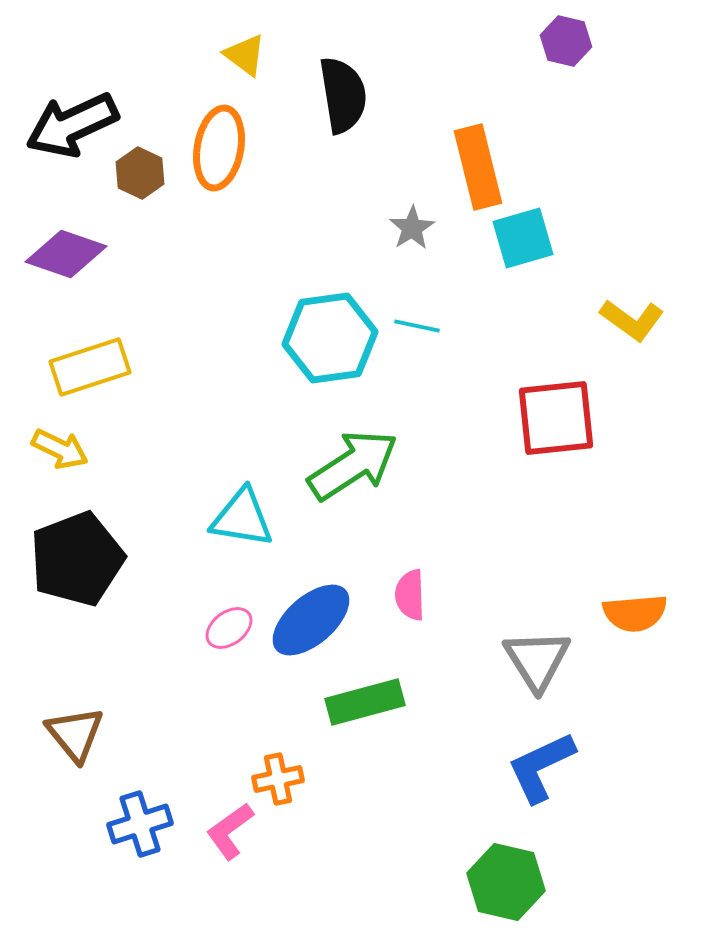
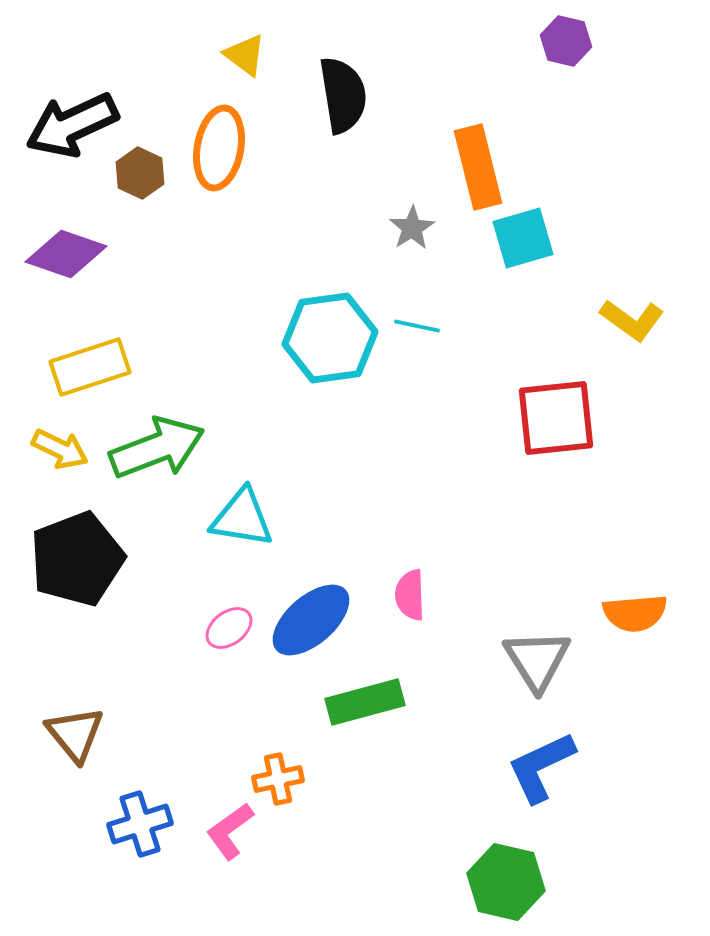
green arrow: moved 196 px left, 17 px up; rotated 12 degrees clockwise
